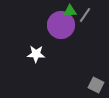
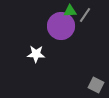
purple circle: moved 1 px down
